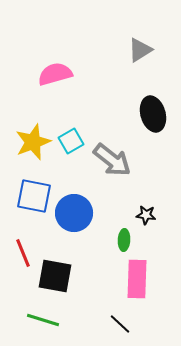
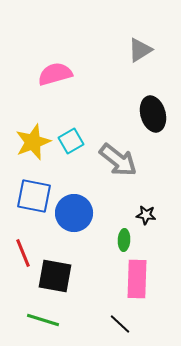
gray arrow: moved 6 px right
